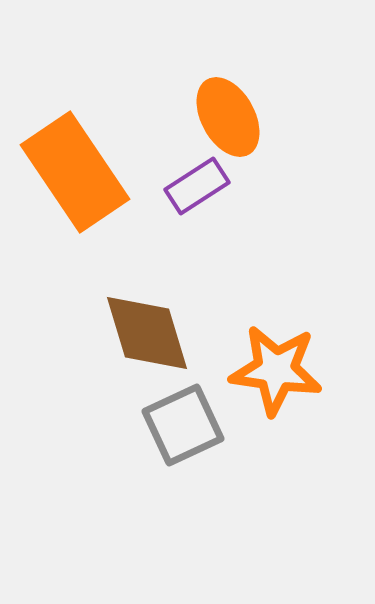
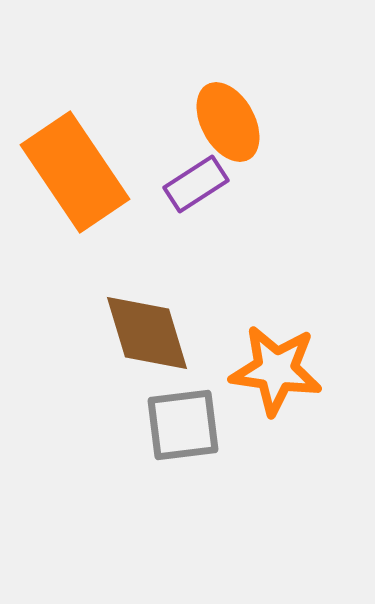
orange ellipse: moved 5 px down
purple rectangle: moved 1 px left, 2 px up
gray square: rotated 18 degrees clockwise
